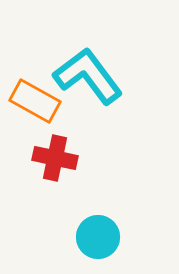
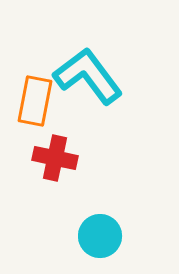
orange rectangle: rotated 72 degrees clockwise
cyan circle: moved 2 px right, 1 px up
